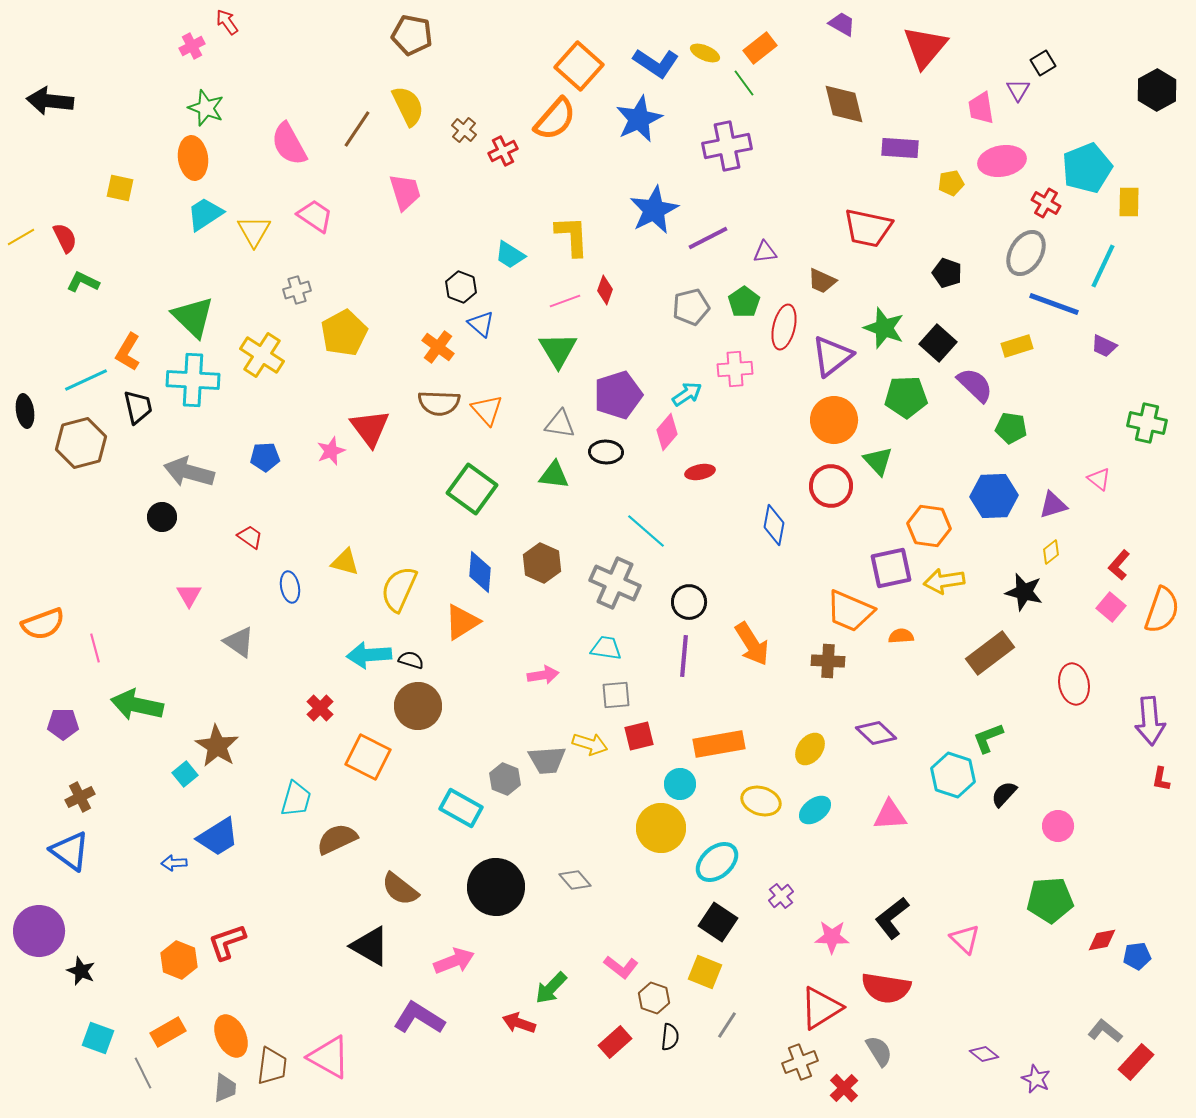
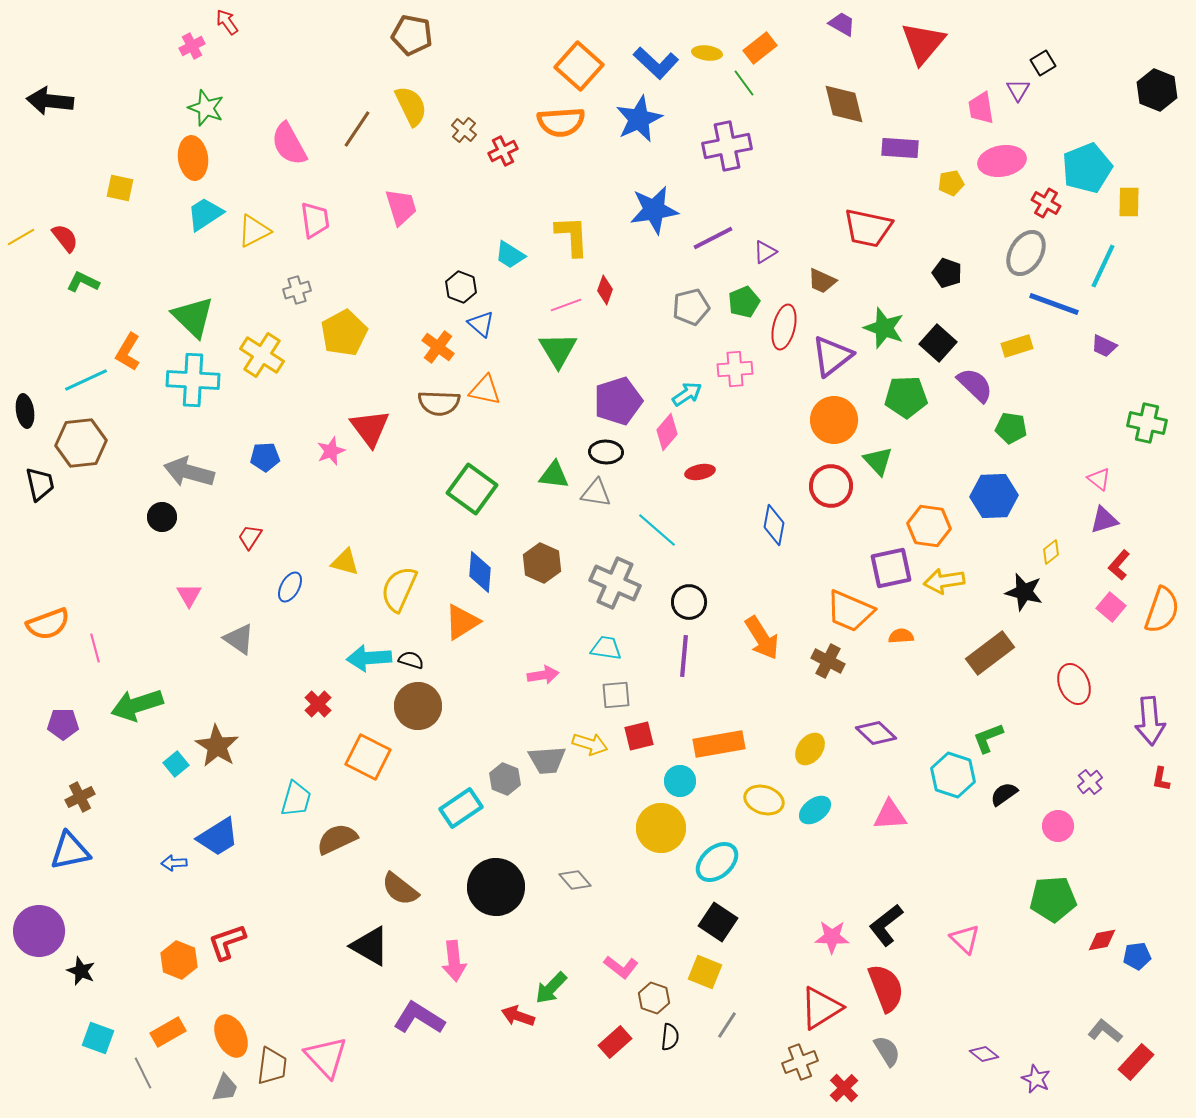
red triangle at (925, 47): moved 2 px left, 4 px up
yellow ellipse at (705, 53): moved 2 px right; rotated 16 degrees counterclockwise
blue L-shape at (656, 63): rotated 9 degrees clockwise
black hexagon at (1157, 90): rotated 9 degrees counterclockwise
yellow semicircle at (408, 106): moved 3 px right
orange semicircle at (555, 119): moved 6 px right, 3 px down; rotated 45 degrees clockwise
pink trapezoid at (405, 192): moved 4 px left, 15 px down
blue star at (654, 210): rotated 18 degrees clockwise
pink trapezoid at (315, 216): moved 4 px down; rotated 48 degrees clockwise
yellow triangle at (254, 231): rotated 33 degrees clockwise
red semicircle at (65, 238): rotated 12 degrees counterclockwise
purple line at (708, 238): moved 5 px right
purple triangle at (765, 252): rotated 25 degrees counterclockwise
pink line at (565, 301): moved 1 px right, 4 px down
green pentagon at (744, 302): rotated 12 degrees clockwise
purple pentagon at (618, 395): moved 6 px down
black trapezoid at (138, 407): moved 98 px left, 77 px down
orange triangle at (487, 410): moved 2 px left, 20 px up; rotated 36 degrees counterclockwise
gray triangle at (560, 424): moved 36 px right, 69 px down
brown hexagon at (81, 443): rotated 9 degrees clockwise
purple triangle at (1053, 505): moved 51 px right, 15 px down
cyan line at (646, 531): moved 11 px right, 1 px up
red trapezoid at (250, 537): rotated 92 degrees counterclockwise
blue ellipse at (290, 587): rotated 40 degrees clockwise
orange semicircle at (43, 624): moved 5 px right
gray triangle at (239, 642): moved 3 px up
orange arrow at (752, 644): moved 10 px right, 6 px up
cyan arrow at (369, 655): moved 3 px down
brown cross at (828, 661): rotated 24 degrees clockwise
red ellipse at (1074, 684): rotated 12 degrees counterclockwise
green arrow at (137, 705): rotated 30 degrees counterclockwise
red cross at (320, 708): moved 2 px left, 4 px up
cyan square at (185, 774): moved 9 px left, 10 px up
cyan circle at (680, 784): moved 3 px up
black semicircle at (1004, 794): rotated 12 degrees clockwise
yellow ellipse at (761, 801): moved 3 px right, 1 px up
cyan rectangle at (461, 808): rotated 63 degrees counterclockwise
blue triangle at (70, 851): rotated 48 degrees counterclockwise
purple cross at (781, 896): moved 309 px right, 114 px up
green pentagon at (1050, 900): moved 3 px right, 1 px up
black L-shape at (892, 918): moved 6 px left, 7 px down
pink arrow at (454, 961): rotated 105 degrees clockwise
red semicircle at (886, 988): rotated 120 degrees counterclockwise
red arrow at (519, 1023): moved 1 px left, 7 px up
gray semicircle at (879, 1051): moved 8 px right
pink triangle at (329, 1057): moved 3 px left; rotated 18 degrees clockwise
gray trapezoid at (225, 1088): rotated 16 degrees clockwise
